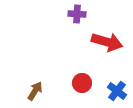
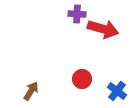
red arrow: moved 4 px left, 13 px up
red circle: moved 4 px up
brown arrow: moved 4 px left
